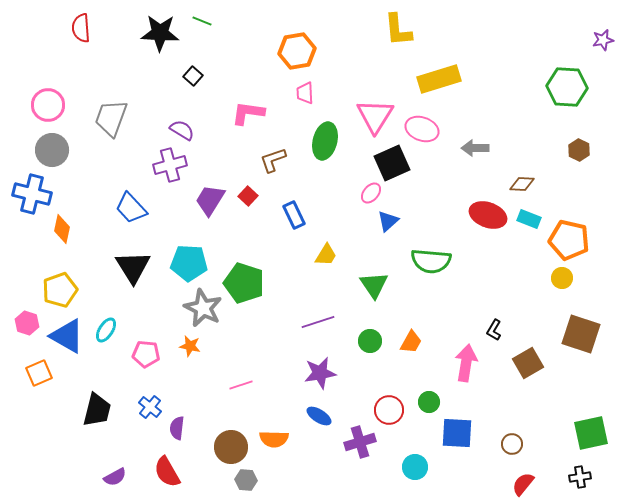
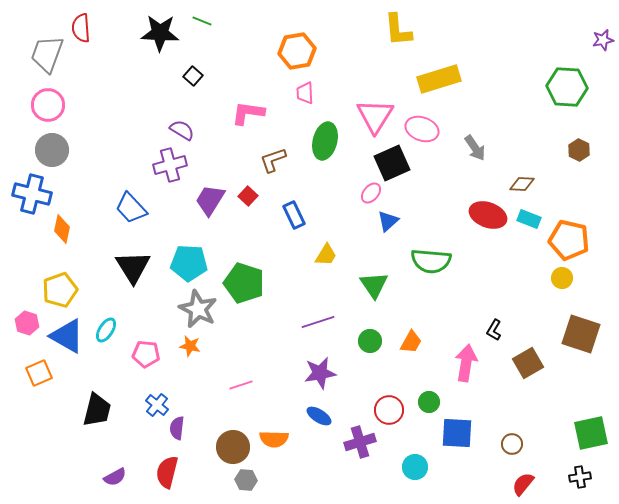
gray trapezoid at (111, 118): moved 64 px left, 64 px up
gray arrow at (475, 148): rotated 124 degrees counterclockwise
gray star at (203, 308): moved 5 px left, 1 px down
blue cross at (150, 407): moved 7 px right, 2 px up
brown circle at (231, 447): moved 2 px right
red semicircle at (167, 472): rotated 44 degrees clockwise
